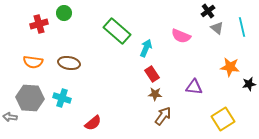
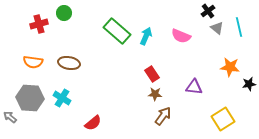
cyan line: moved 3 px left
cyan arrow: moved 12 px up
cyan cross: rotated 12 degrees clockwise
gray arrow: rotated 32 degrees clockwise
